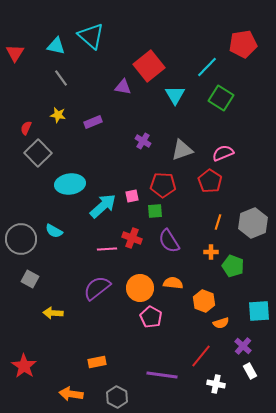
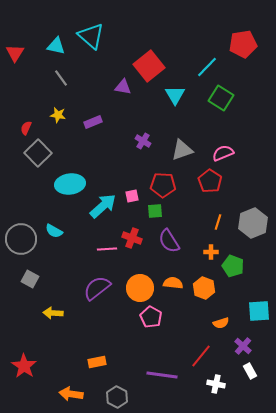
orange hexagon at (204, 301): moved 13 px up
